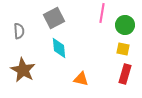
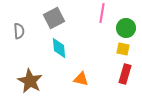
green circle: moved 1 px right, 3 px down
brown star: moved 7 px right, 11 px down
